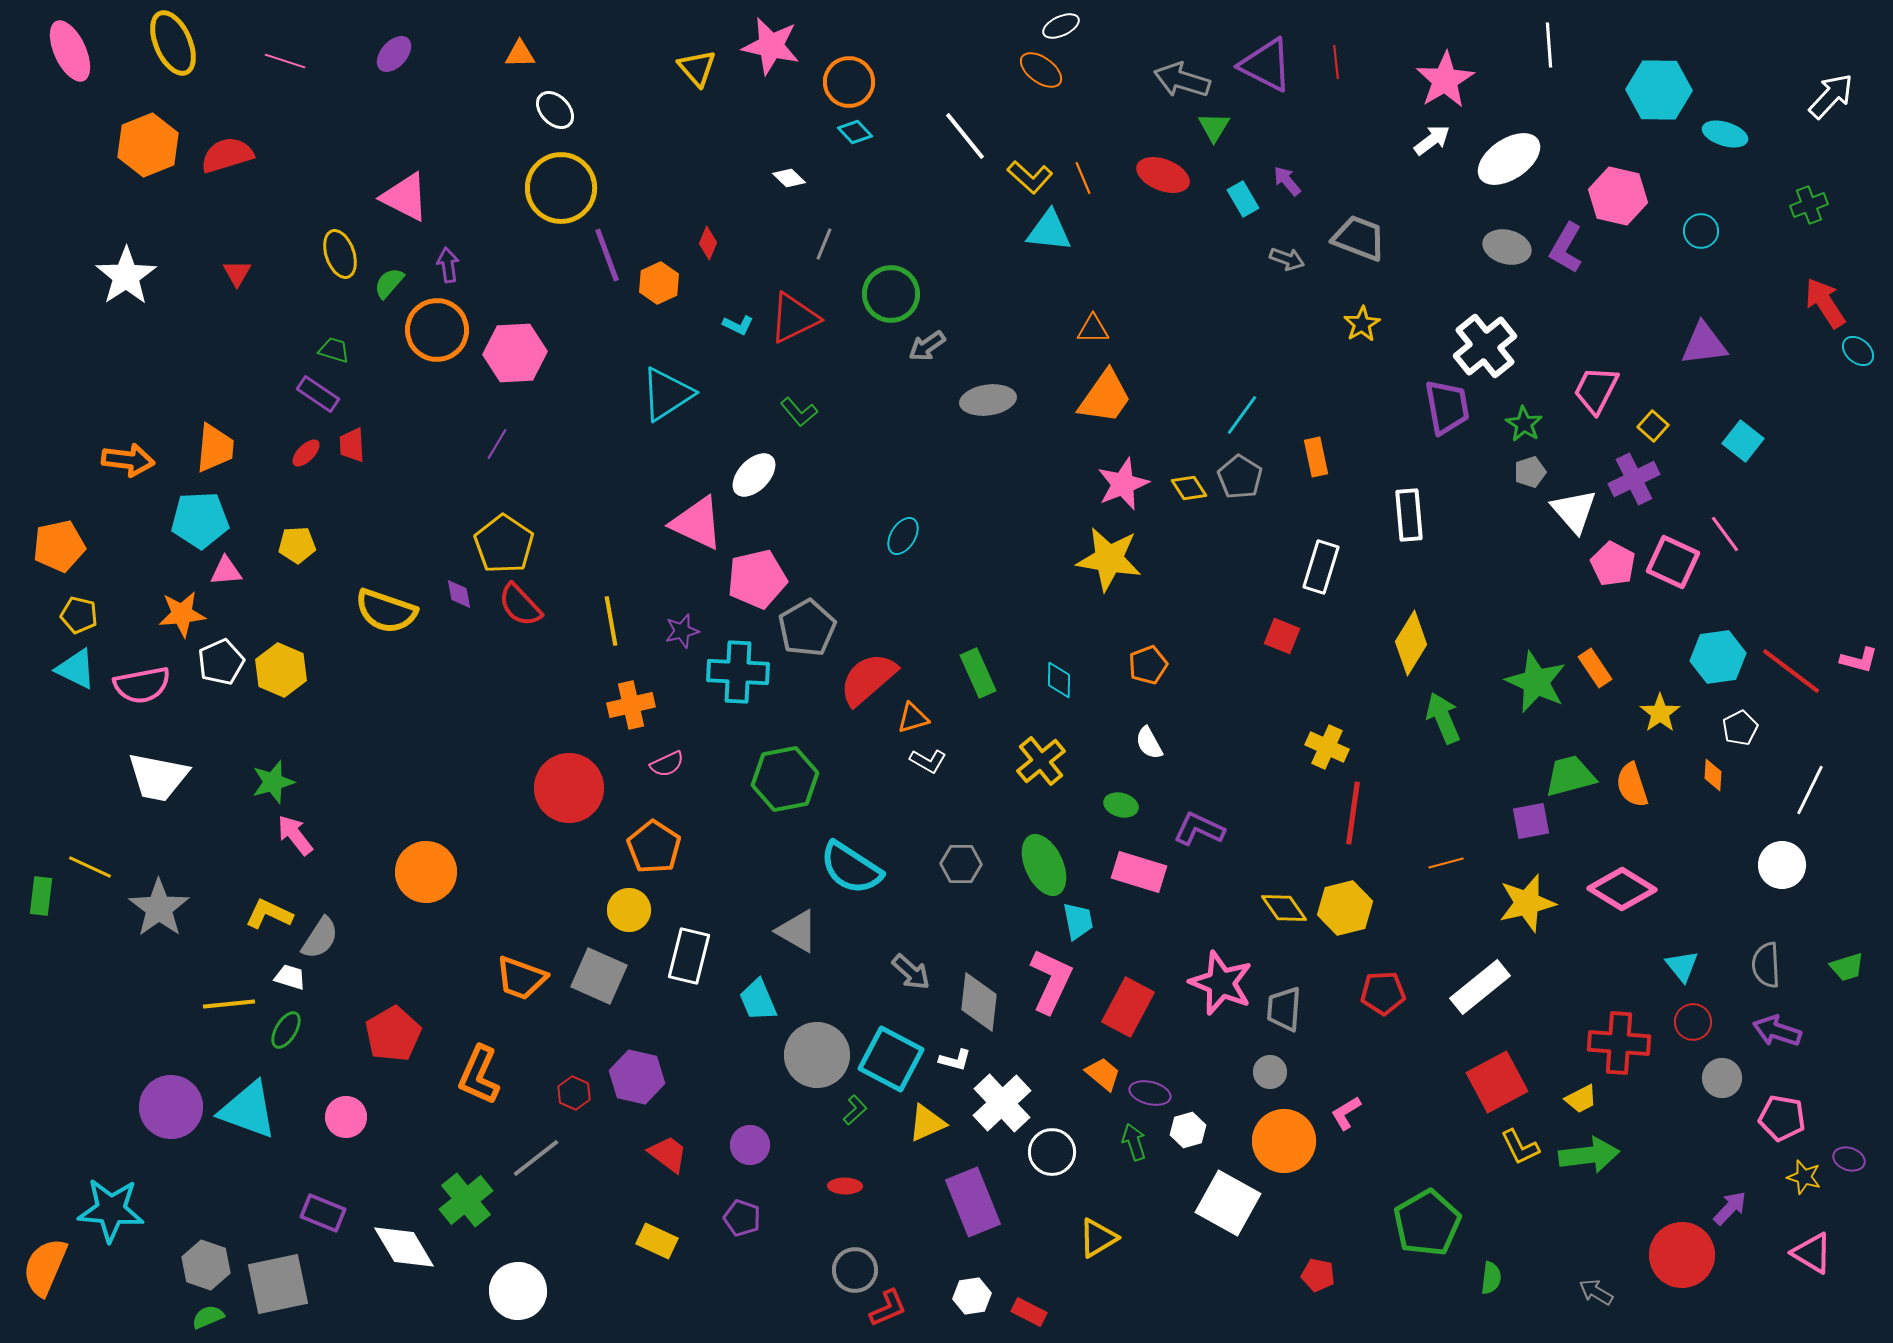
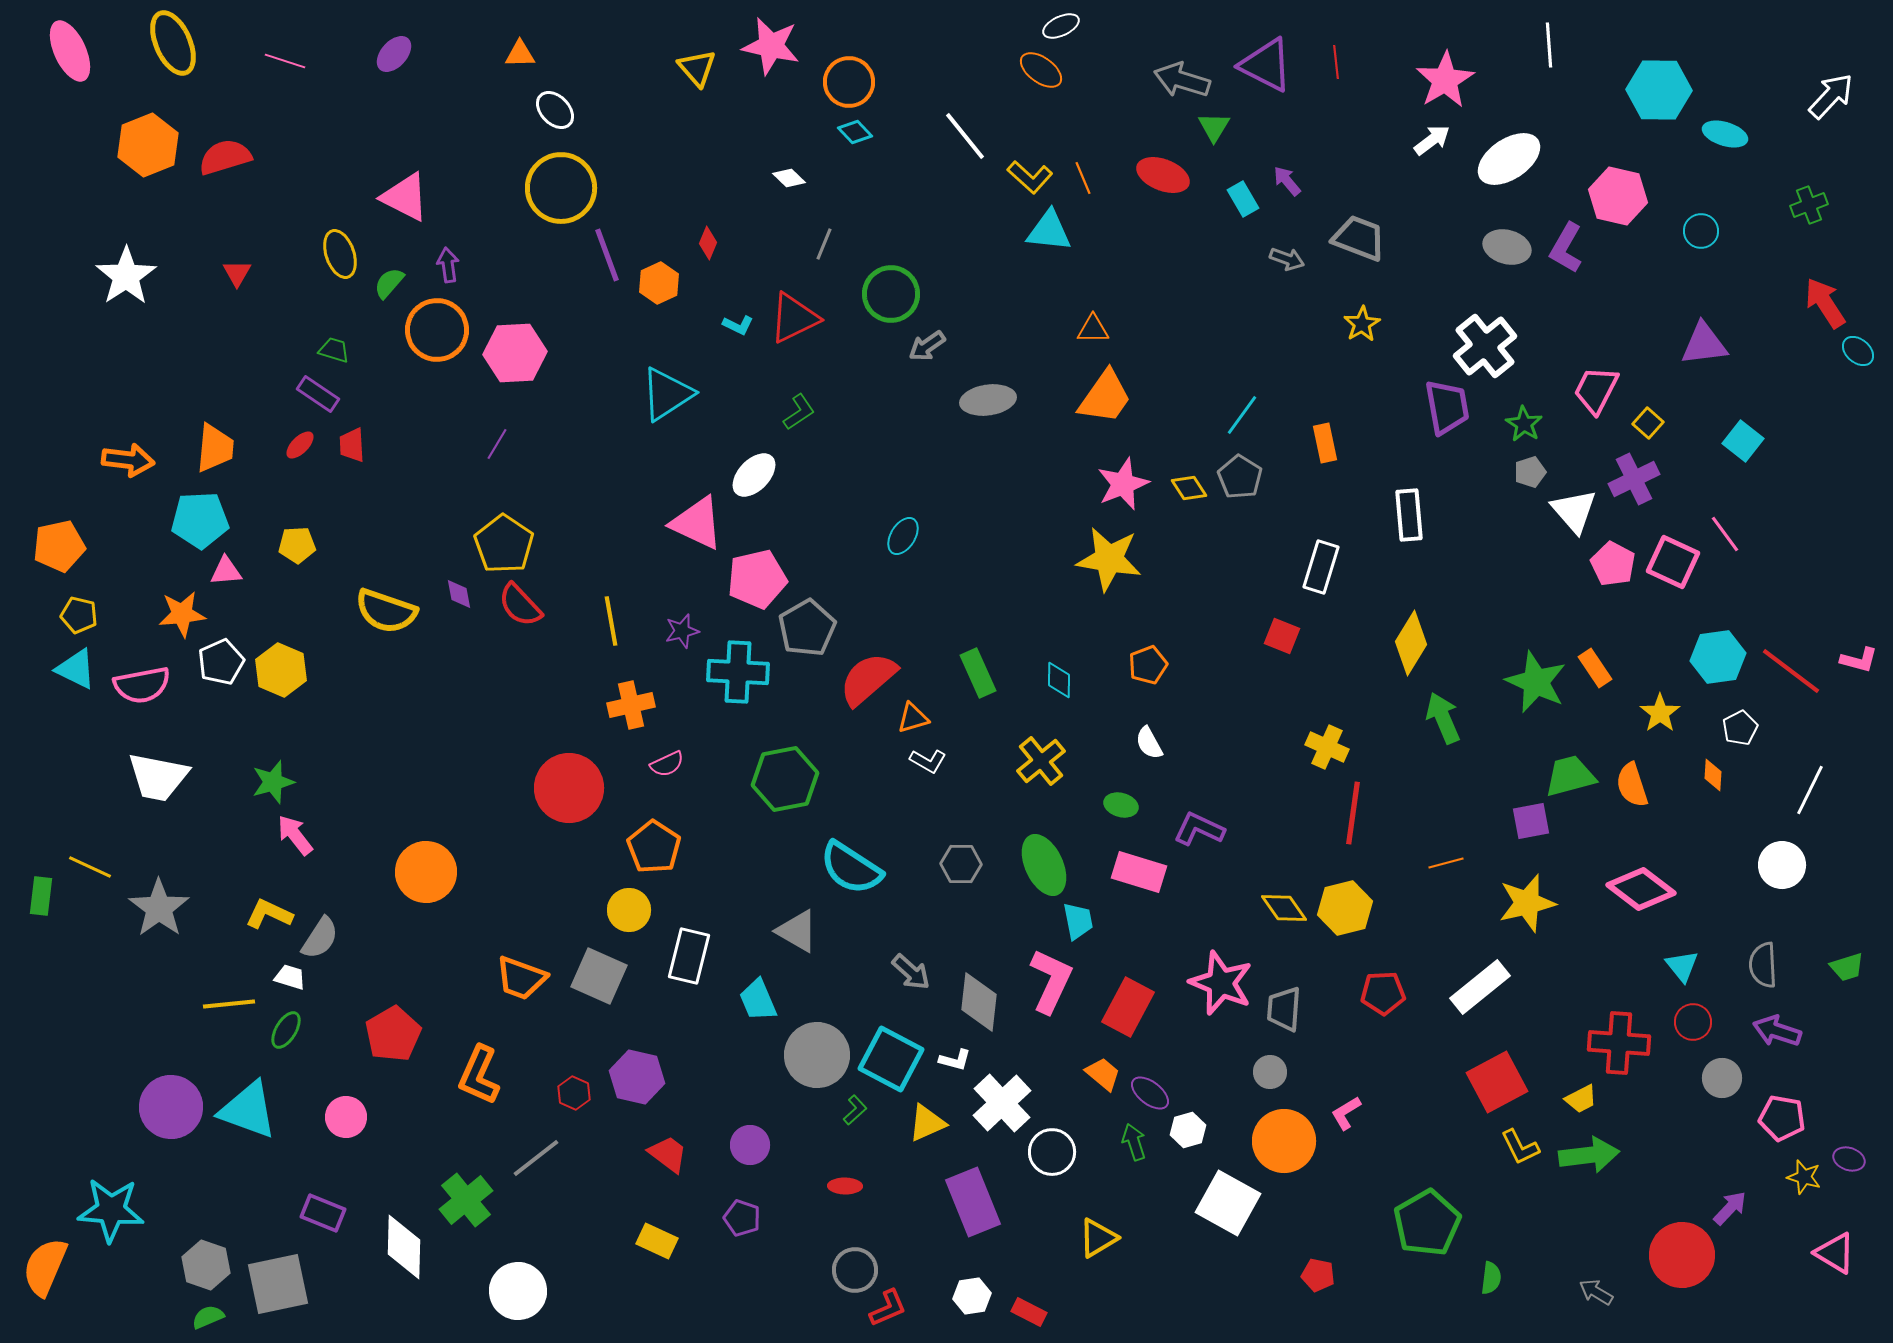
red semicircle at (227, 155): moved 2 px left, 2 px down
green L-shape at (799, 412): rotated 84 degrees counterclockwise
yellow square at (1653, 426): moved 5 px left, 3 px up
red ellipse at (306, 453): moved 6 px left, 8 px up
orange rectangle at (1316, 457): moved 9 px right, 14 px up
pink diamond at (1622, 889): moved 19 px right; rotated 6 degrees clockwise
gray semicircle at (1766, 965): moved 3 px left
purple ellipse at (1150, 1093): rotated 24 degrees clockwise
white diamond at (404, 1247): rotated 32 degrees clockwise
pink triangle at (1812, 1253): moved 23 px right
